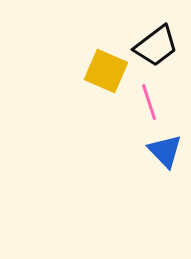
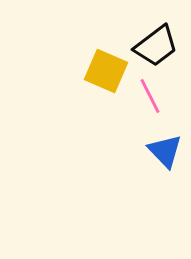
pink line: moved 1 px right, 6 px up; rotated 9 degrees counterclockwise
